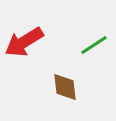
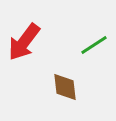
red arrow: rotated 21 degrees counterclockwise
